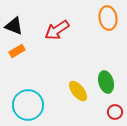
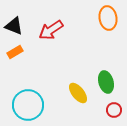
red arrow: moved 6 px left
orange rectangle: moved 2 px left, 1 px down
yellow ellipse: moved 2 px down
red circle: moved 1 px left, 2 px up
